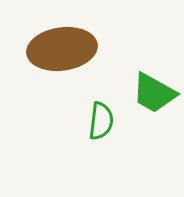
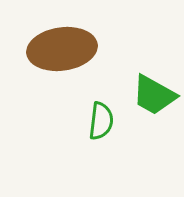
green trapezoid: moved 2 px down
